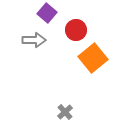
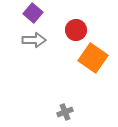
purple square: moved 14 px left
orange square: rotated 16 degrees counterclockwise
gray cross: rotated 21 degrees clockwise
